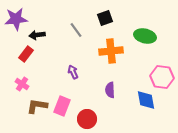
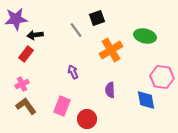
black square: moved 8 px left
black arrow: moved 2 px left
orange cross: moved 1 px up; rotated 25 degrees counterclockwise
pink cross: rotated 32 degrees clockwise
brown L-shape: moved 11 px left; rotated 45 degrees clockwise
